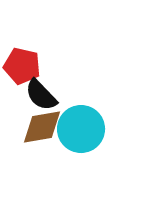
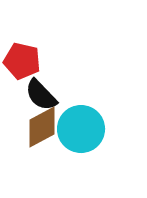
red pentagon: moved 5 px up
brown diamond: rotated 18 degrees counterclockwise
